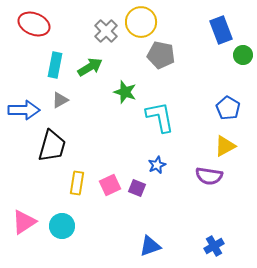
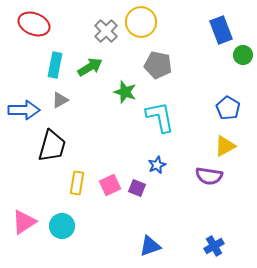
gray pentagon: moved 3 px left, 10 px down
